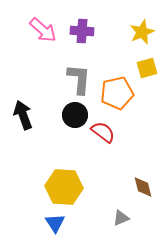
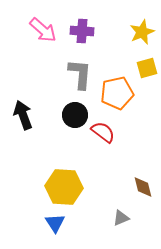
gray L-shape: moved 1 px right, 5 px up
